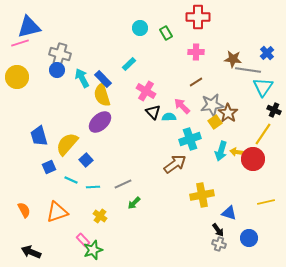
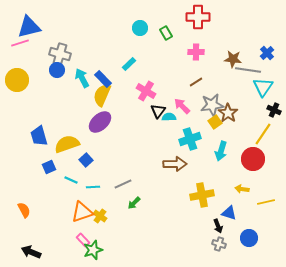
yellow circle at (17, 77): moved 3 px down
yellow semicircle at (102, 95): rotated 40 degrees clockwise
black triangle at (153, 112): moved 5 px right, 1 px up; rotated 21 degrees clockwise
yellow semicircle at (67, 144): rotated 30 degrees clockwise
yellow arrow at (237, 152): moved 5 px right, 37 px down
brown arrow at (175, 164): rotated 35 degrees clockwise
orange triangle at (57, 212): moved 25 px right
black arrow at (218, 230): moved 4 px up; rotated 16 degrees clockwise
